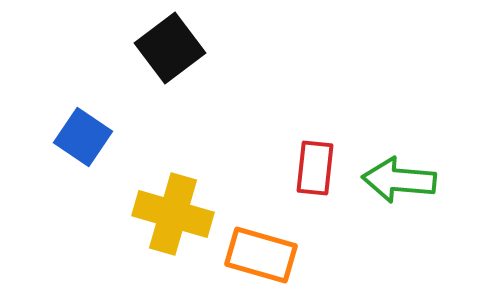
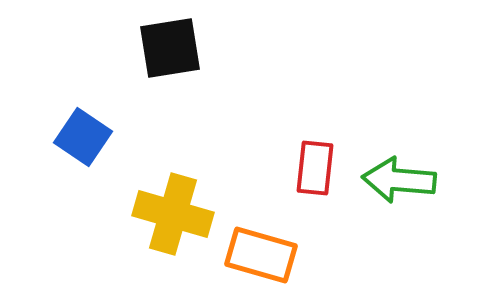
black square: rotated 28 degrees clockwise
